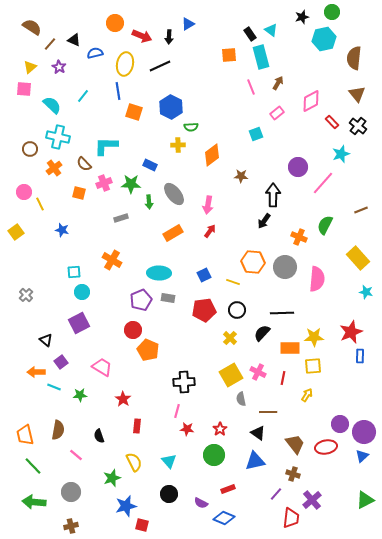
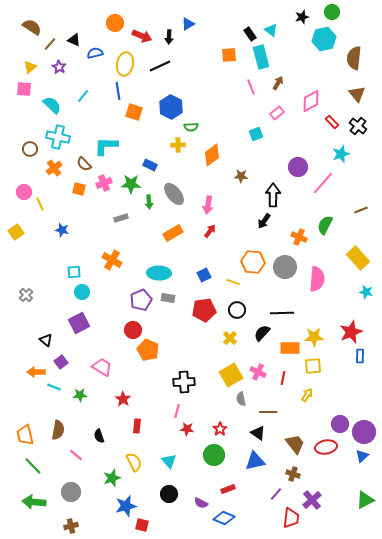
orange square at (79, 193): moved 4 px up
